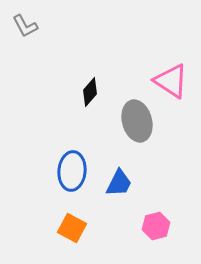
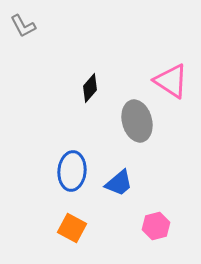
gray L-shape: moved 2 px left
black diamond: moved 4 px up
blue trapezoid: rotated 24 degrees clockwise
